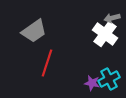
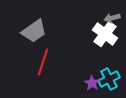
red line: moved 4 px left, 1 px up
purple star: rotated 21 degrees clockwise
